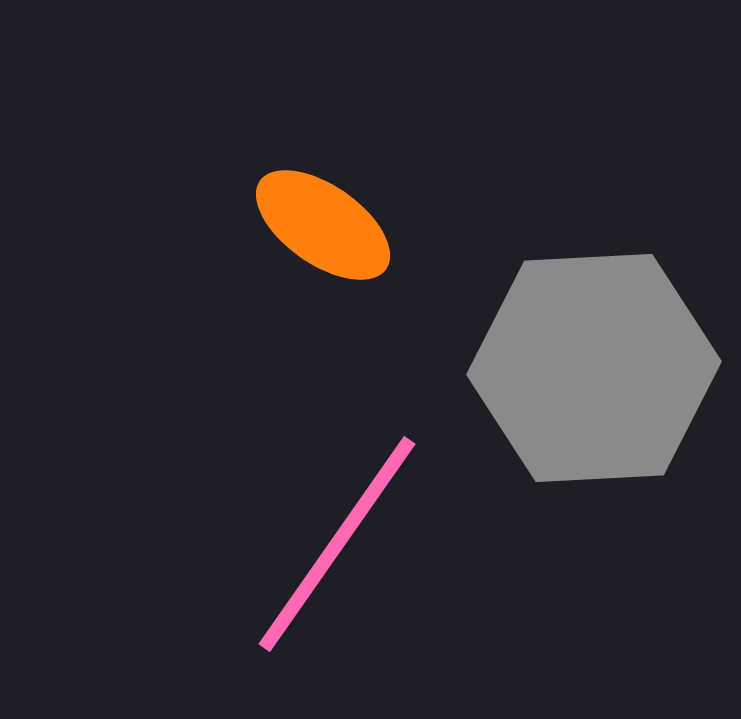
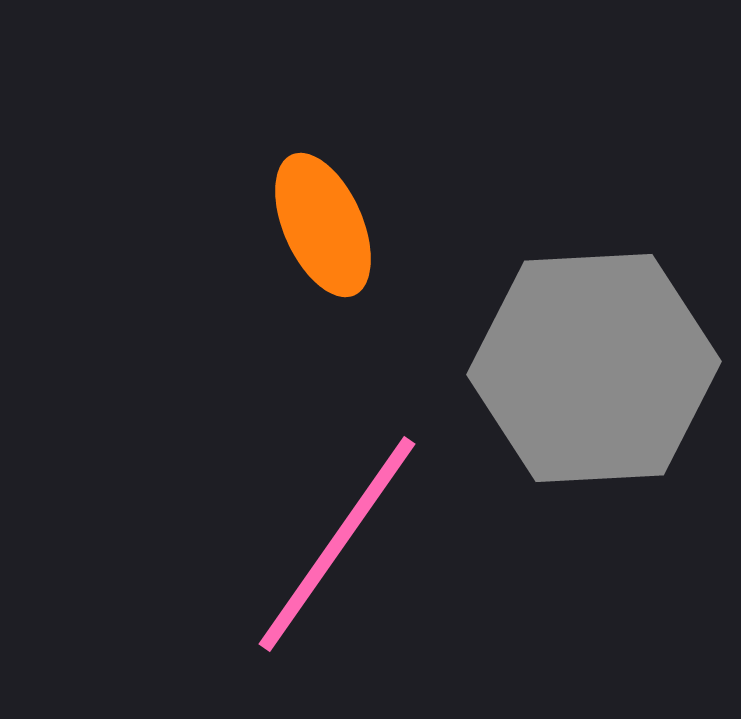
orange ellipse: rotated 31 degrees clockwise
